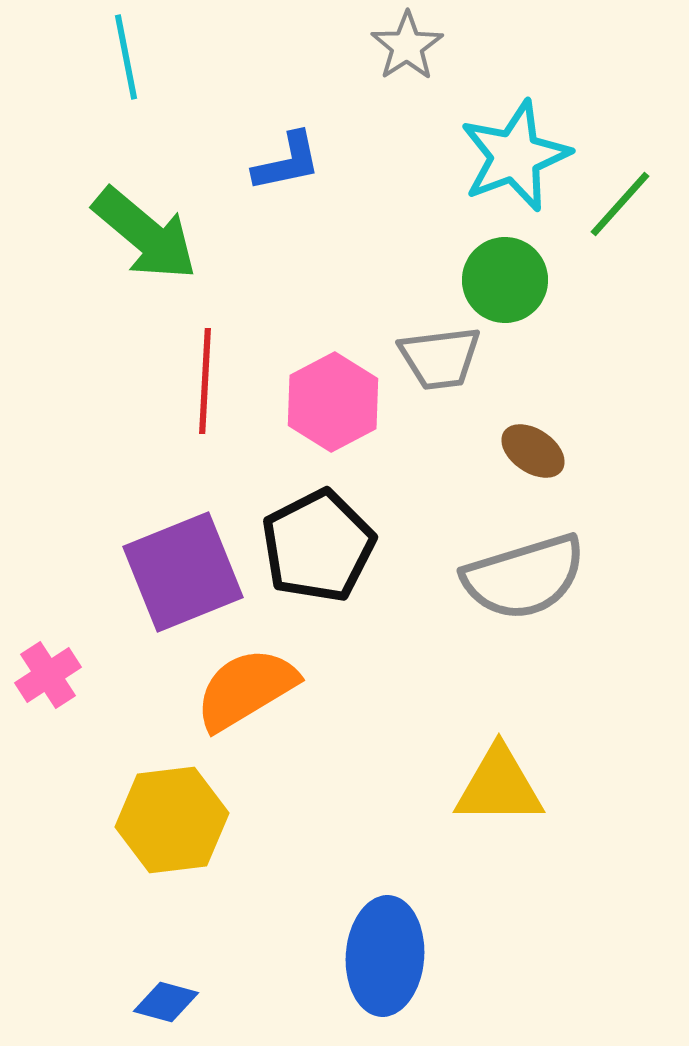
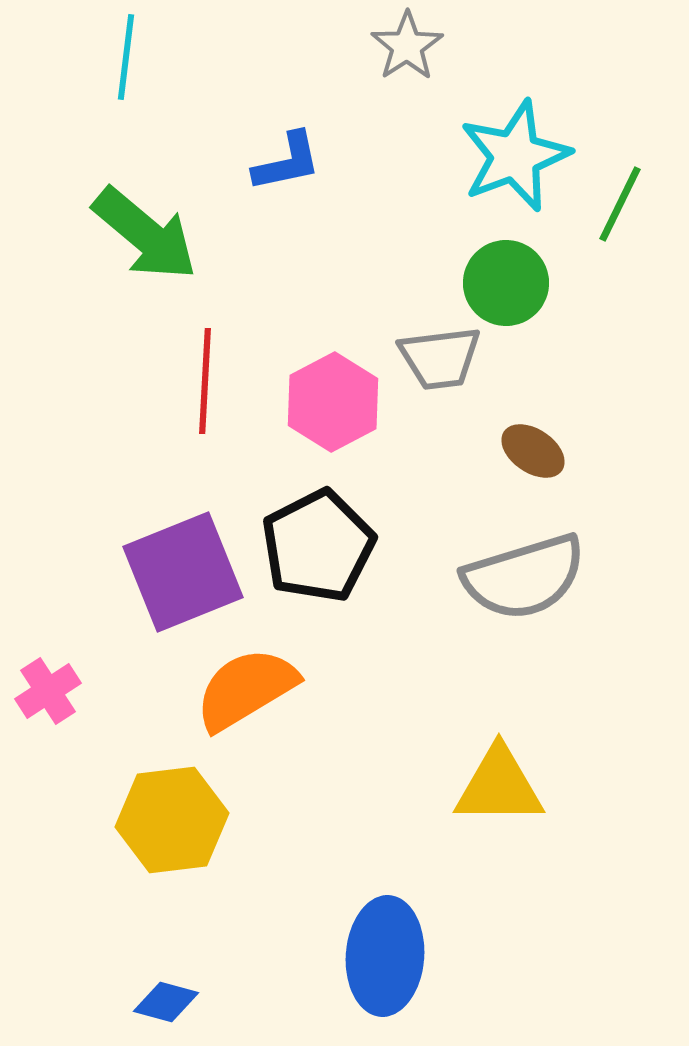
cyan line: rotated 18 degrees clockwise
green line: rotated 16 degrees counterclockwise
green circle: moved 1 px right, 3 px down
pink cross: moved 16 px down
